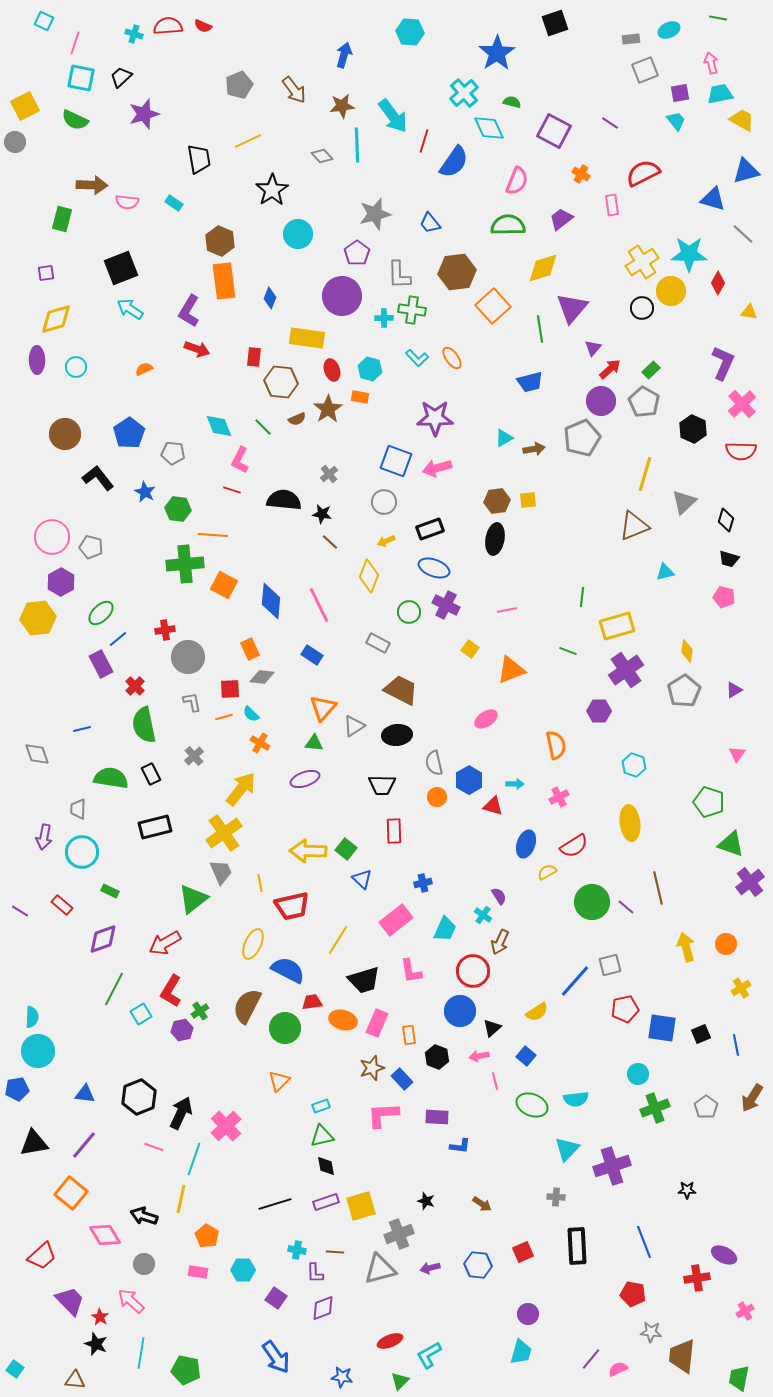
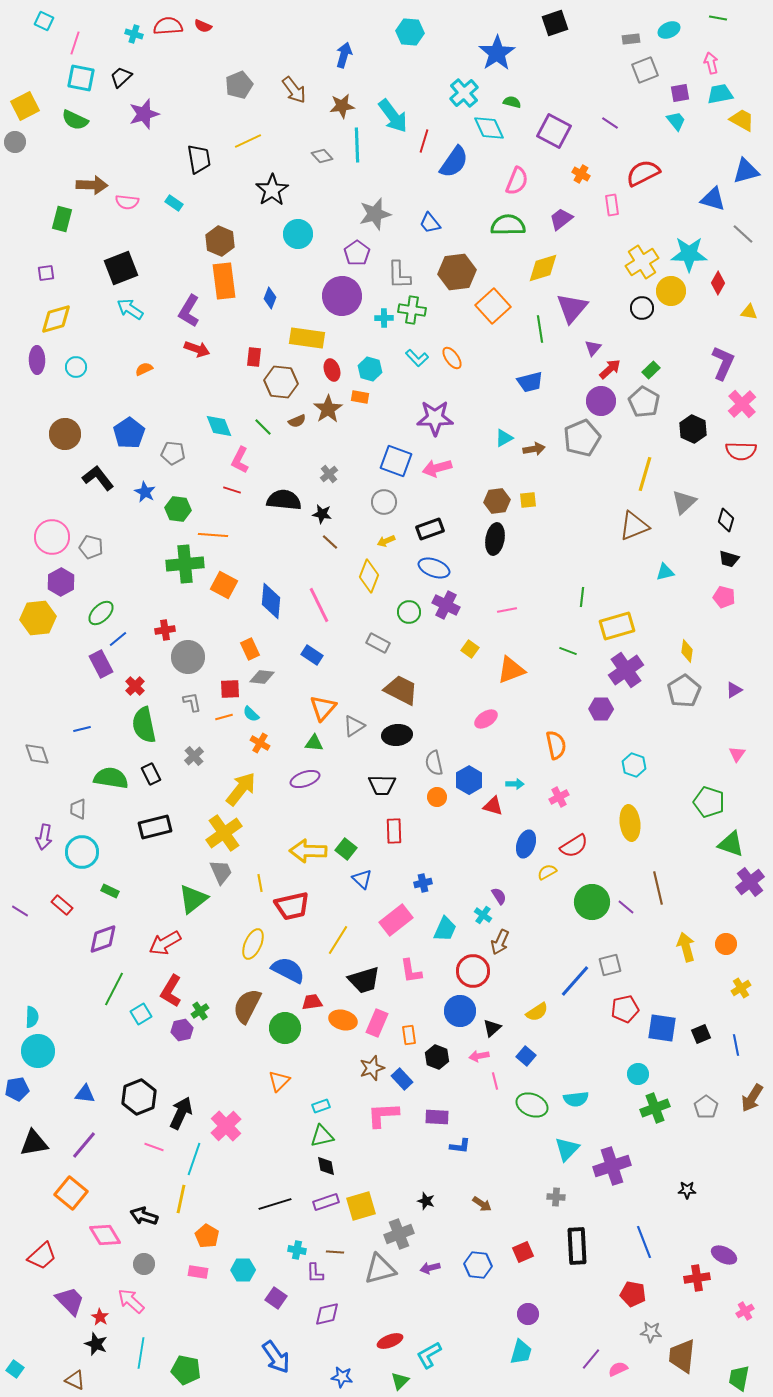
brown semicircle at (297, 419): moved 2 px down
purple hexagon at (599, 711): moved 2 px right, 2 px up
purple diamond at (323, 1308): moved 4 px right, 6 px down; rotated 8 degrees clockwise
brown triangle at (75, 1380): rotated 20 degrees clockwise
